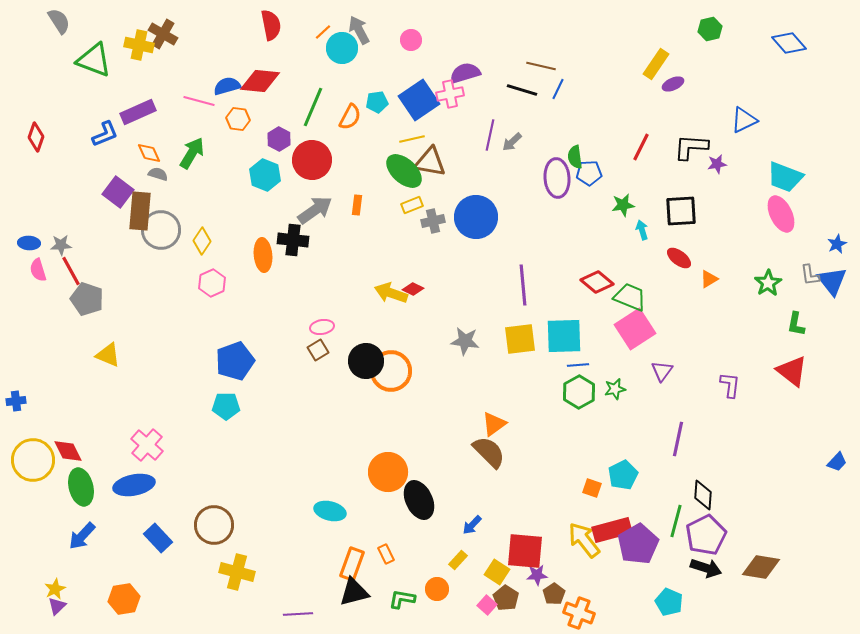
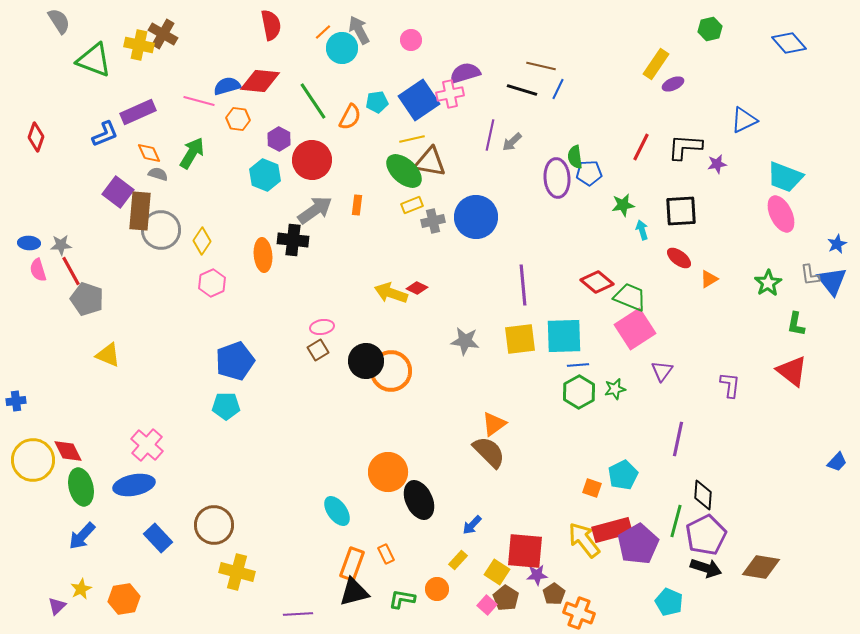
green line at (313, 107): moved 6 px up; rotated 57 degrees counterclockwise
black L-shape at (691, 147): moved 6 px left
red diamond at (413, 289): moved 4 px right, 1 px up
cyan ellipse at (330, 511): moved 7 px right; rotated 40 degrees clockwise
yellow star at (55, 589): moved 26 px right
